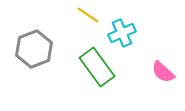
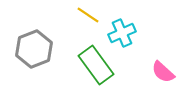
green rectangle: moved 1 px left, 2 px up
